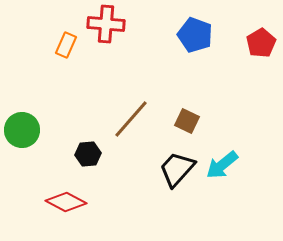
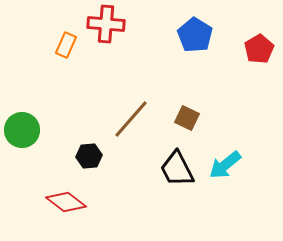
blue pentagon: rotated 12 degrees clockwise
red pentagon: moved 2 px left, 6 px down
brown square: moved 3 px up
black hexagon: moved 1 px right, 2 px down
cyan arrow: moved 3 px right
black trapezoid: rotated 69 degrees counterclockwise
red diamond: rotated 9 degrees clockwise
